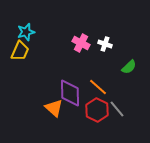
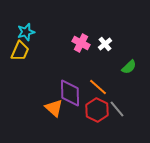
white cross: rotated 32 degrees clockwise
